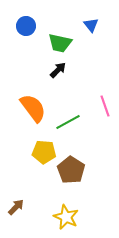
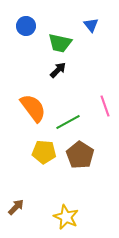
brown pentagon: moved 9 px right, 15 px up
